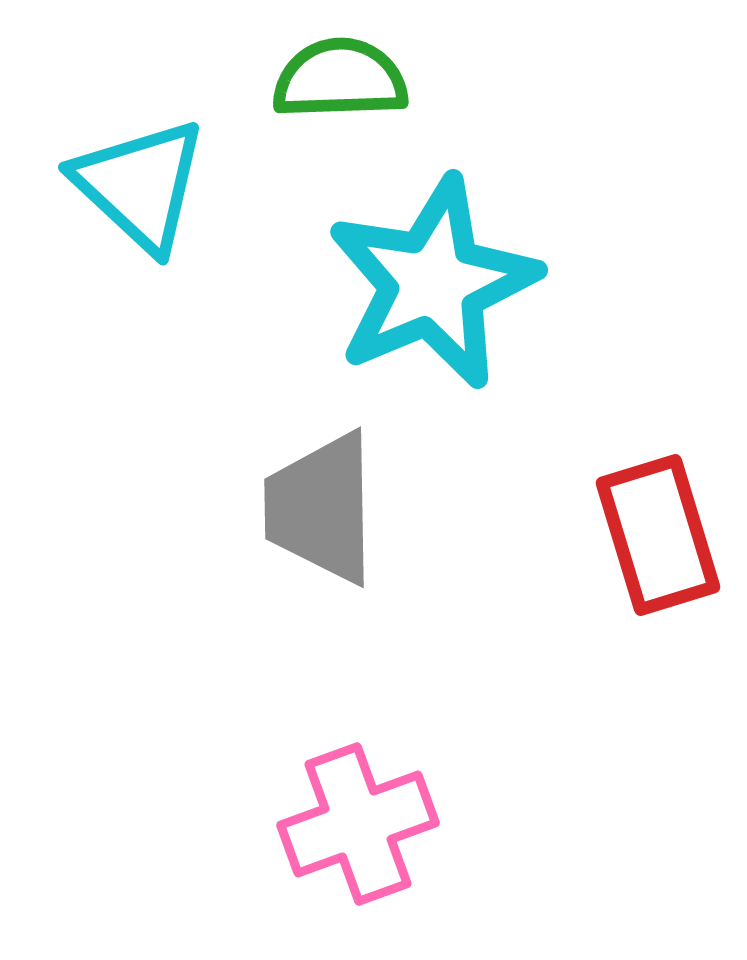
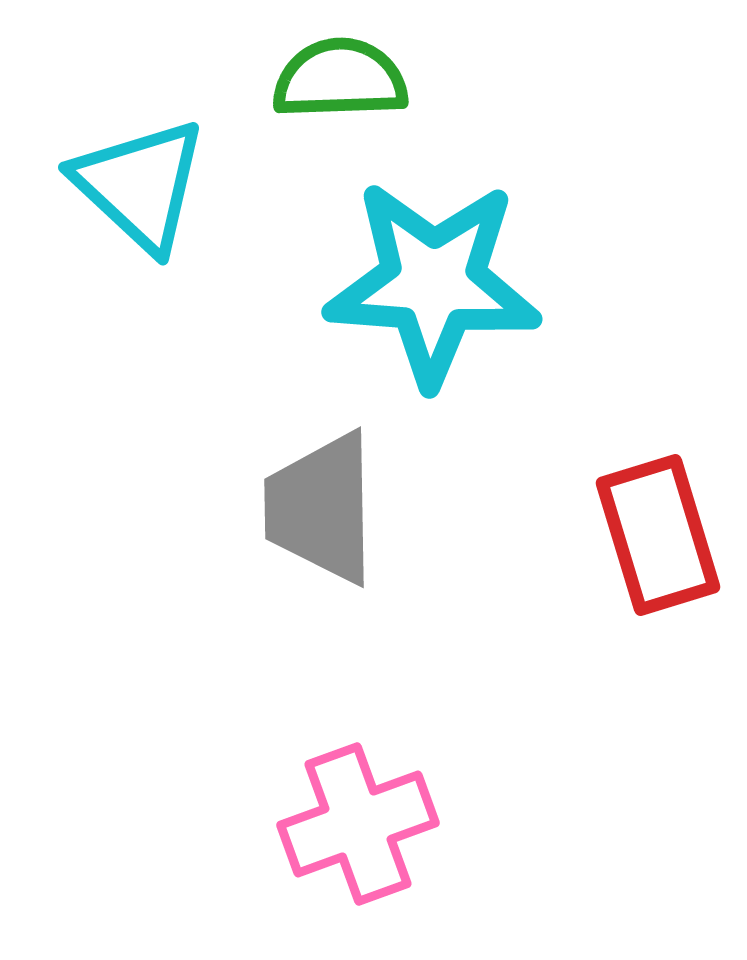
cyan star: rotated 27 degrees clockwise
